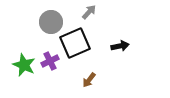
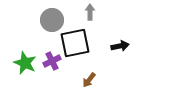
gray arrow: moved 1 px right; rotated 42 degrees counterclockwise
gray circle: moved 1 px right, 2 px up
black square: rotated 12 degrees clockwise
purple cross: moved 2 px right
green star: moved 1 px right, 2 px up
